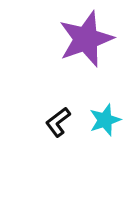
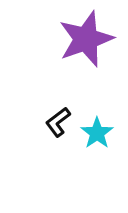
cyan star: moved 8 px left, 13 px down; rotated 16 degrees counterclockwise
